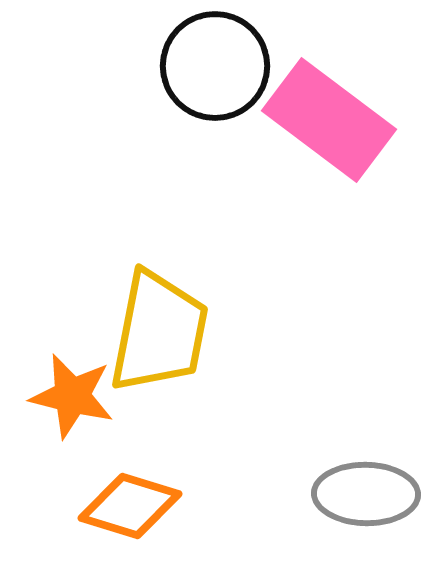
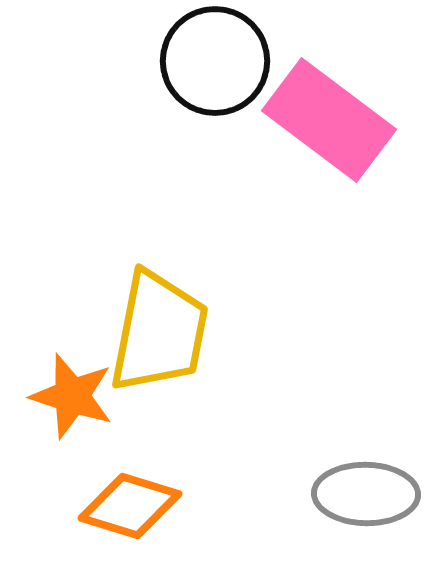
black circle: moved 5 px up
orange star: rotated 4 degrees clockwise
